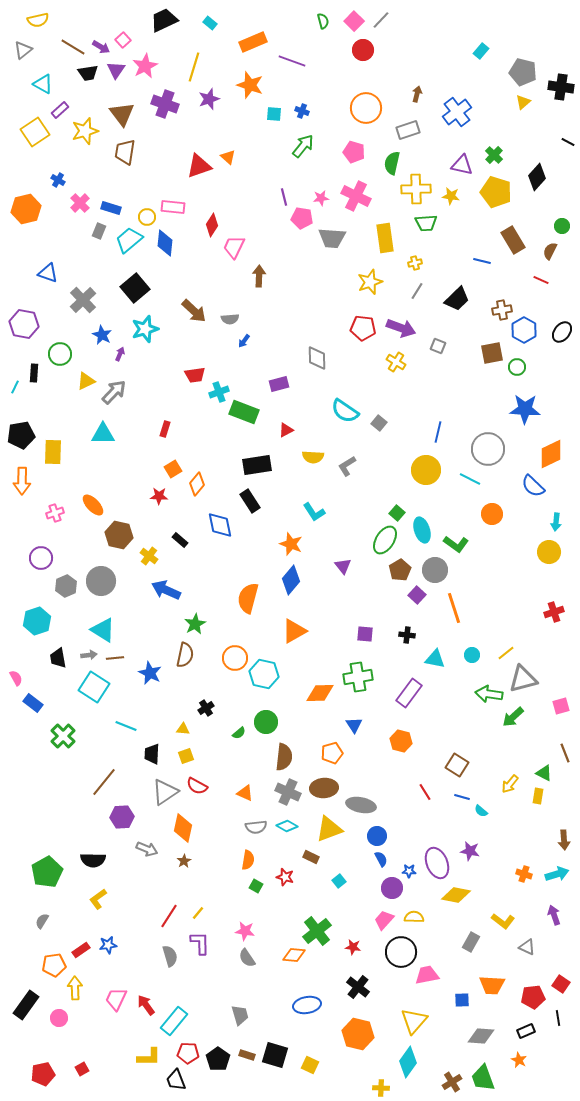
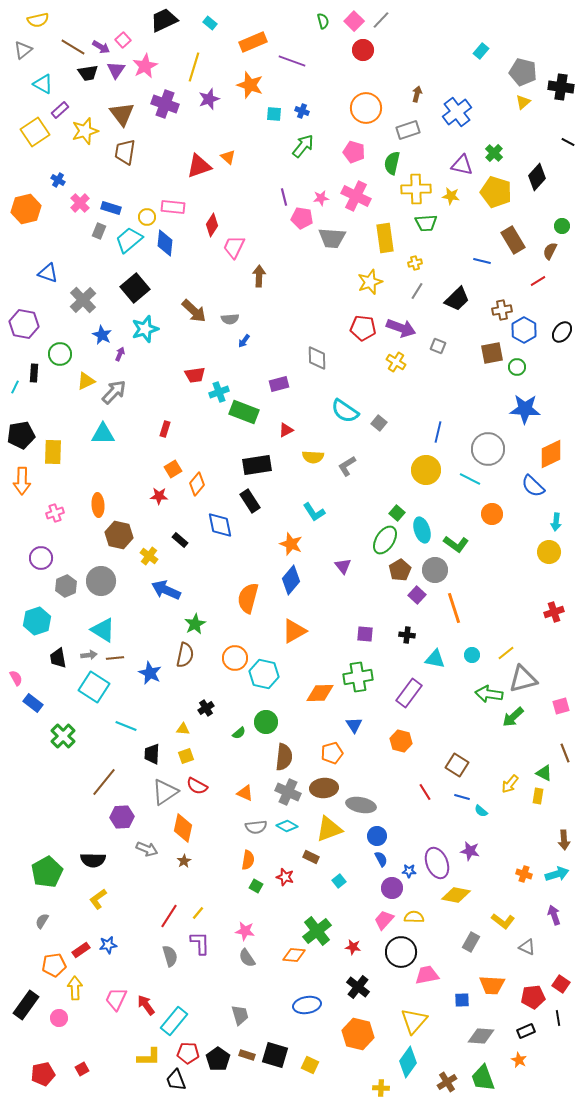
green cross at (494, 155): moved 2 px up
red line at (541, 280): moved 3 px left, 1 px down; rotated 56 degrees counterclockwise
orange ellipse at (93, 505): moved 5 px right; rotated 40 degrees clockwise
brown cross at (452, 1082): moved 5 px left
